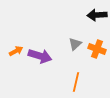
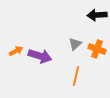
orange line: moved 6 px up
